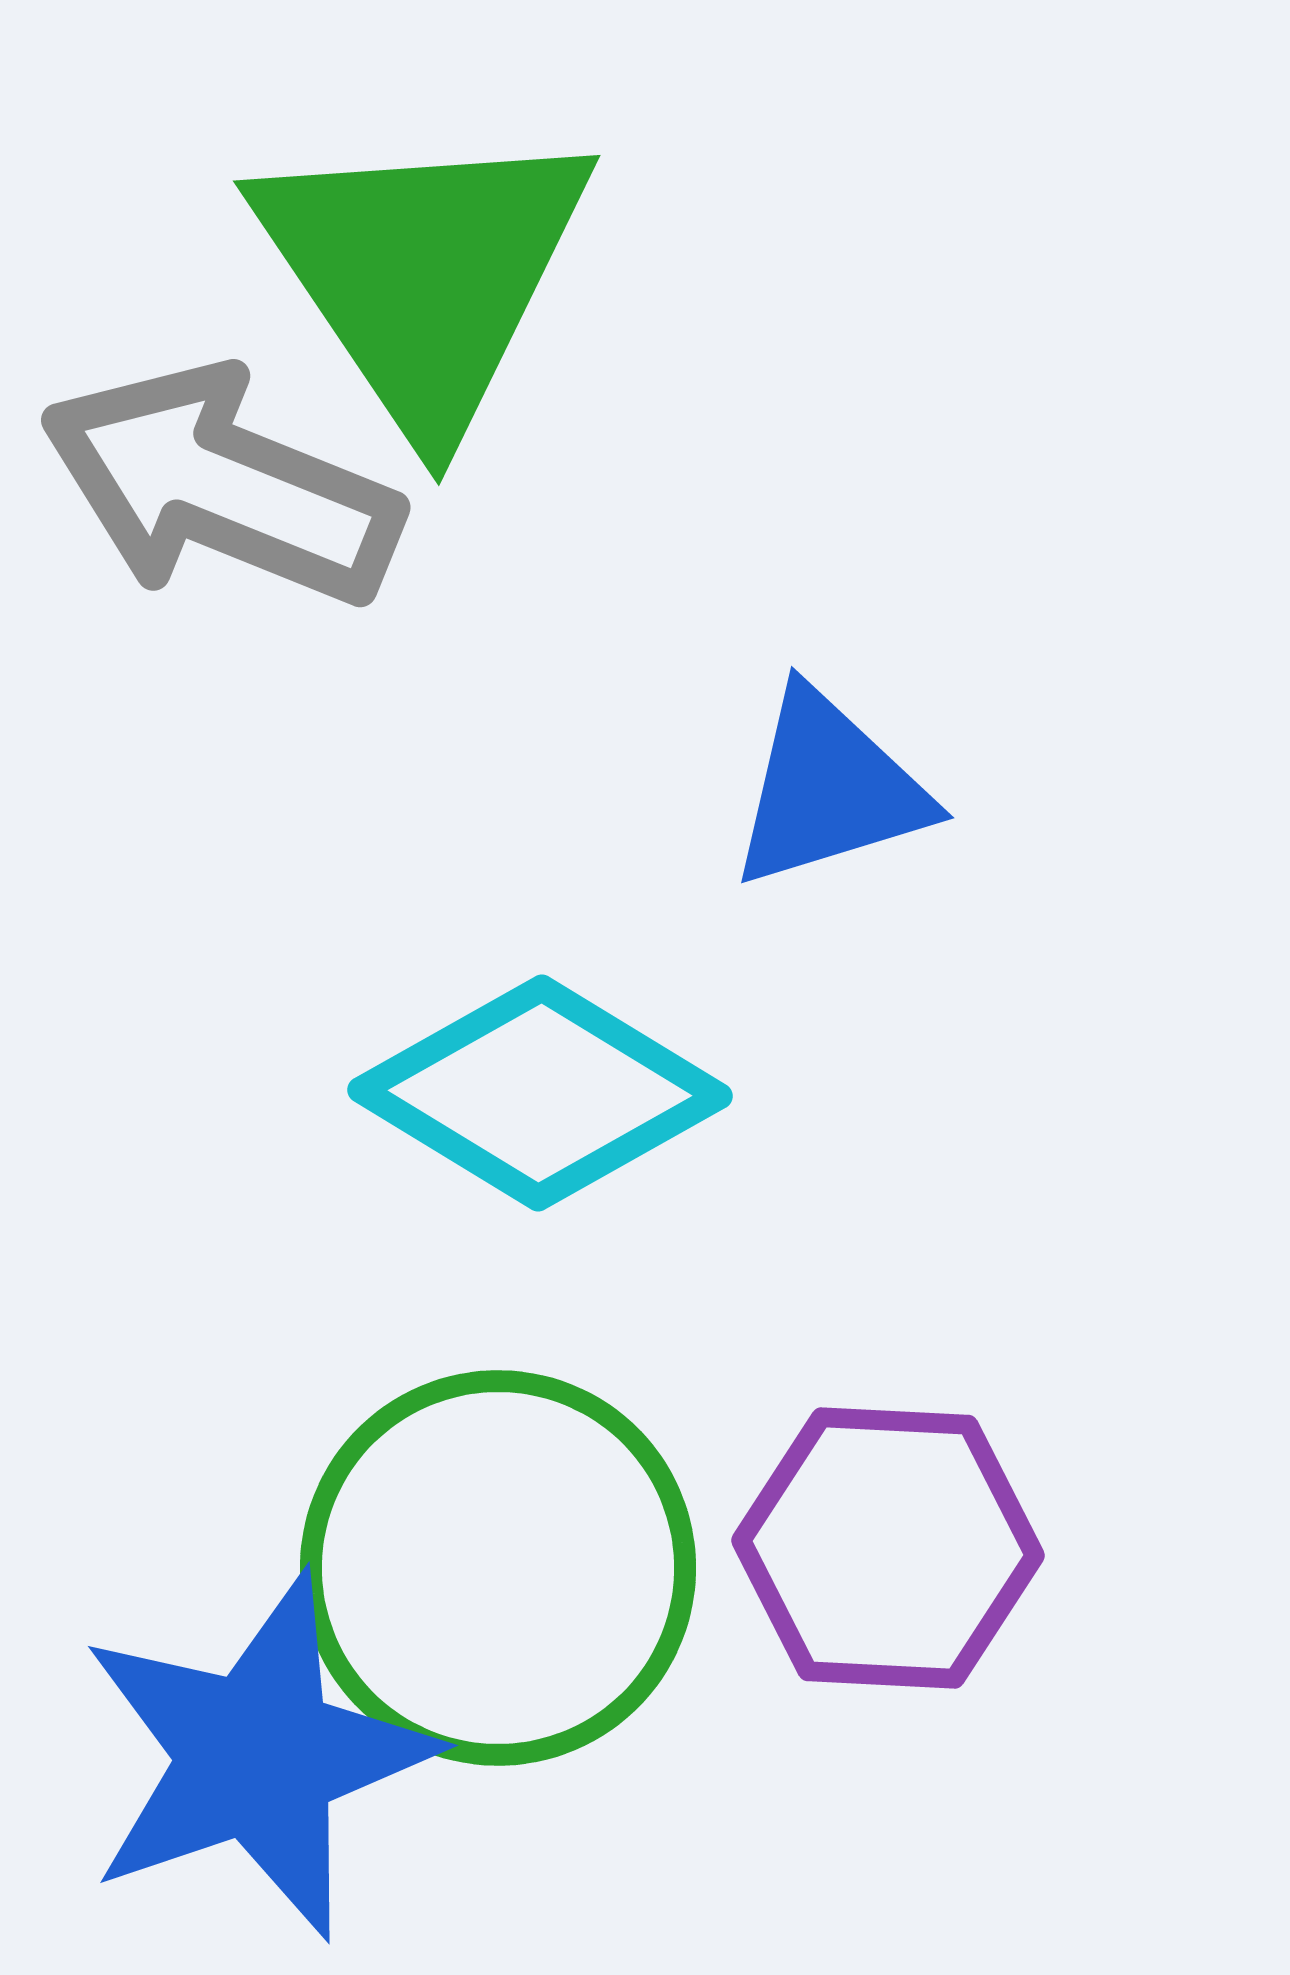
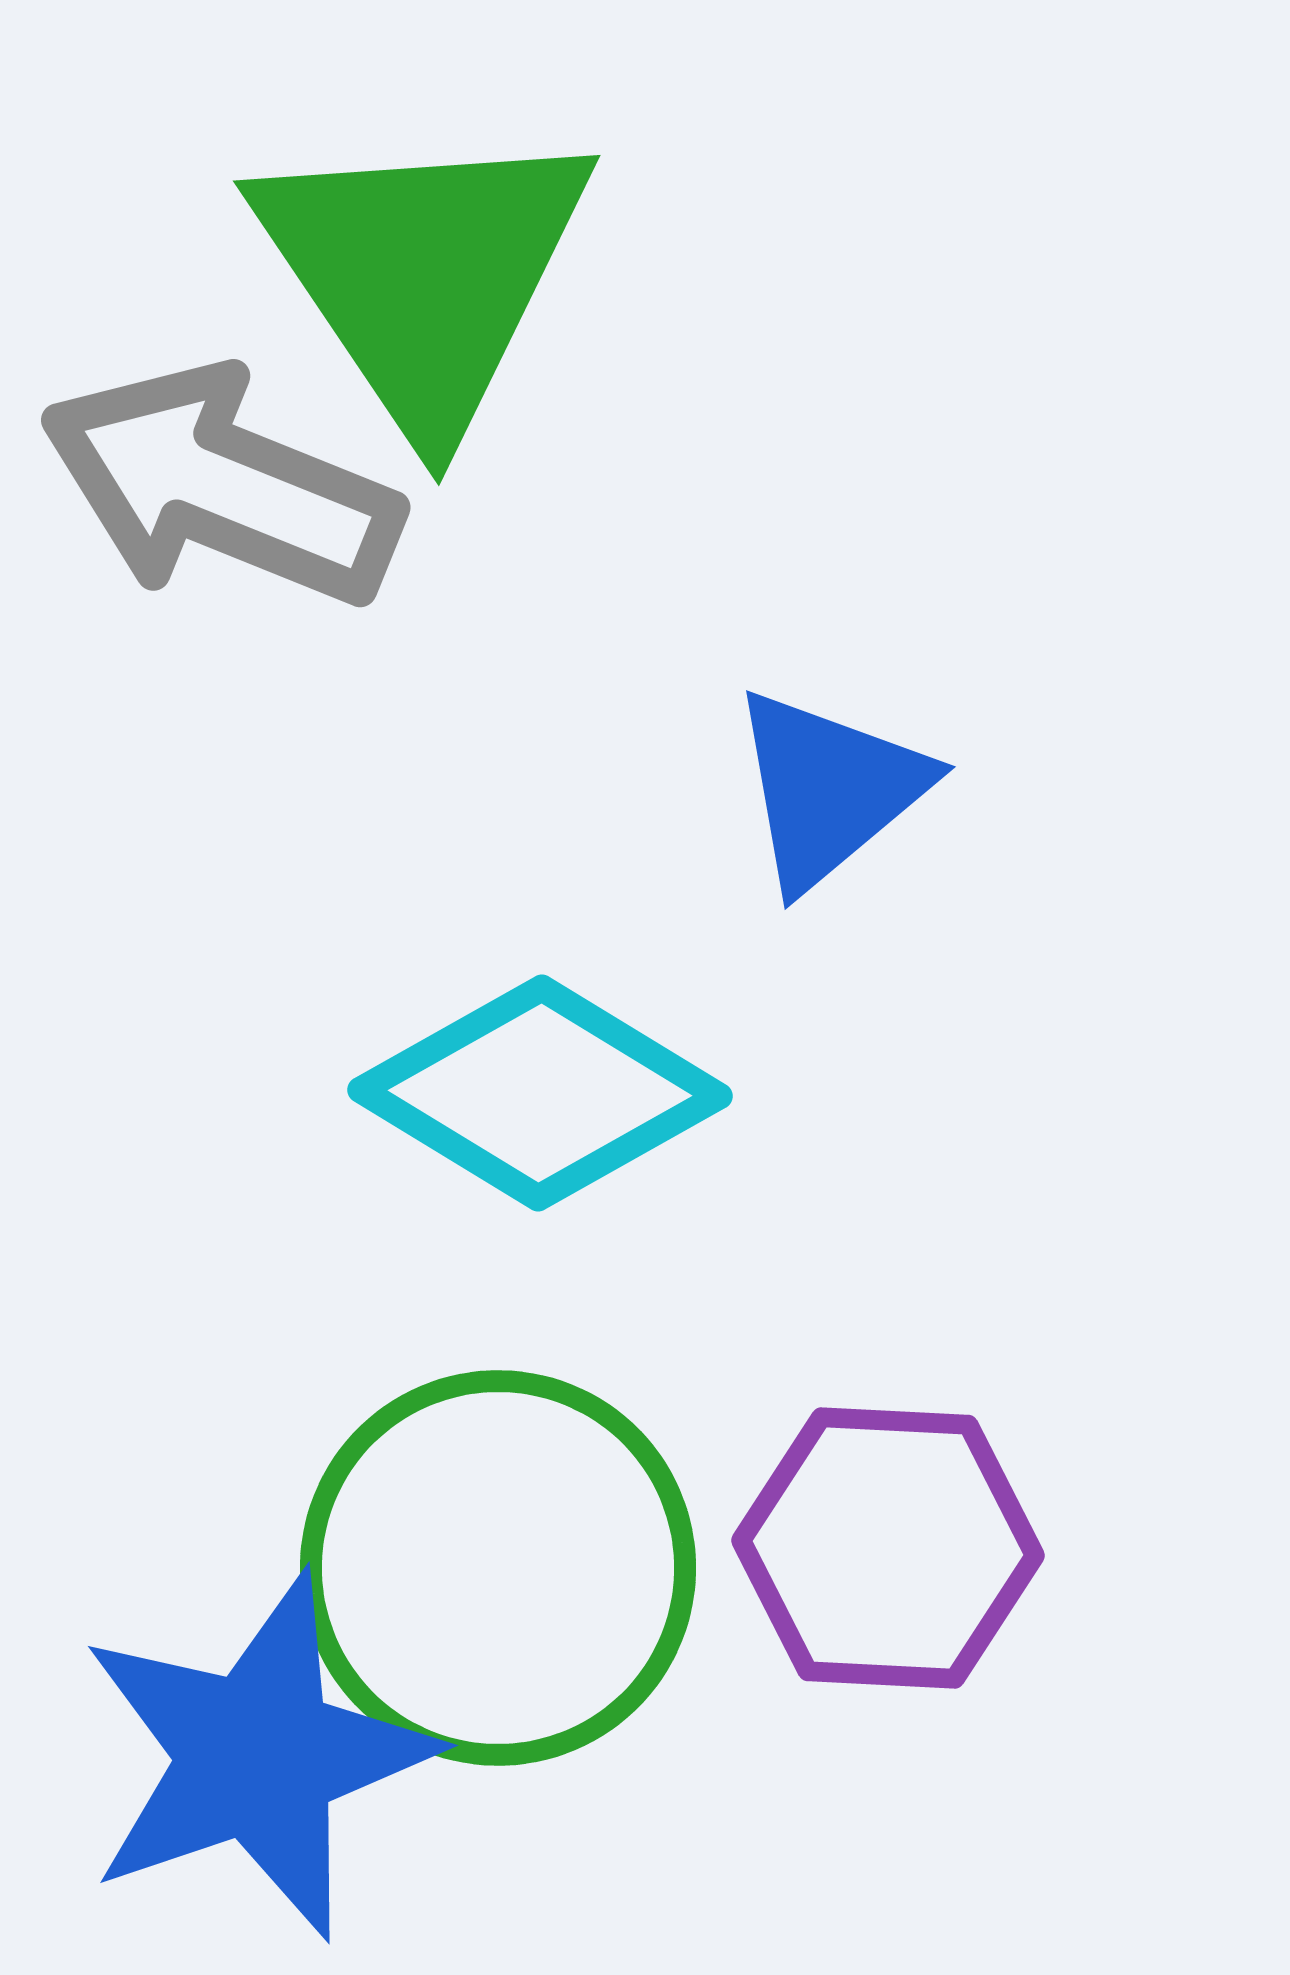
blue triangle: rotated 23 degrees counterclockwise
